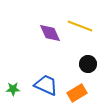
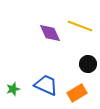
green star: rotated 16 degrees counterclockwise
